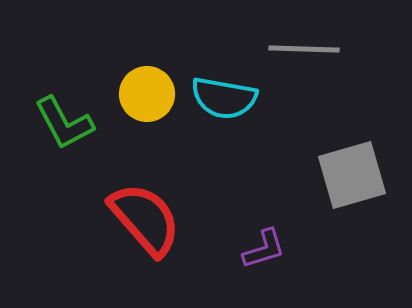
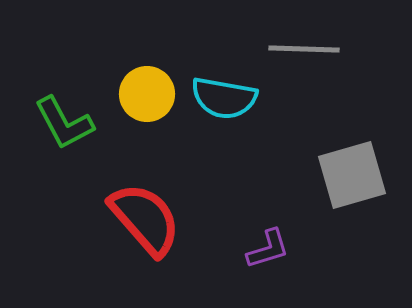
purple L-shape: moved 4 px right
